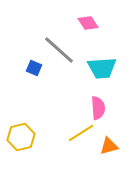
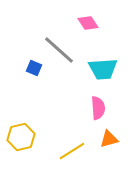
cyan trapezoid: moved 1 px right, 1 px down
yellow line: moved 9 px left, 18 px down
orange triangle: moved 7 px up
